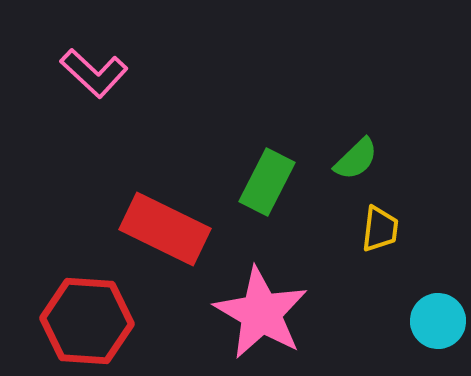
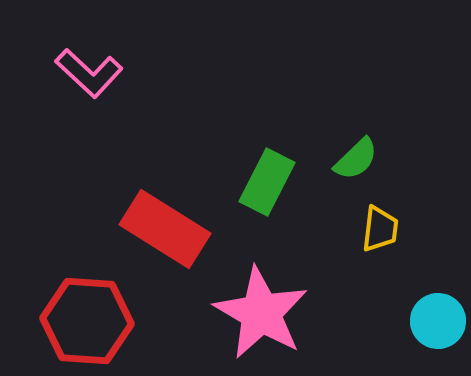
pink L-shape: moved 5 px left
red rectangle: rotated 6 degrees clockwise
